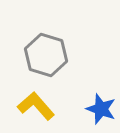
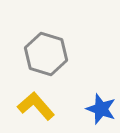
gray hexagon: moved 1 px up
